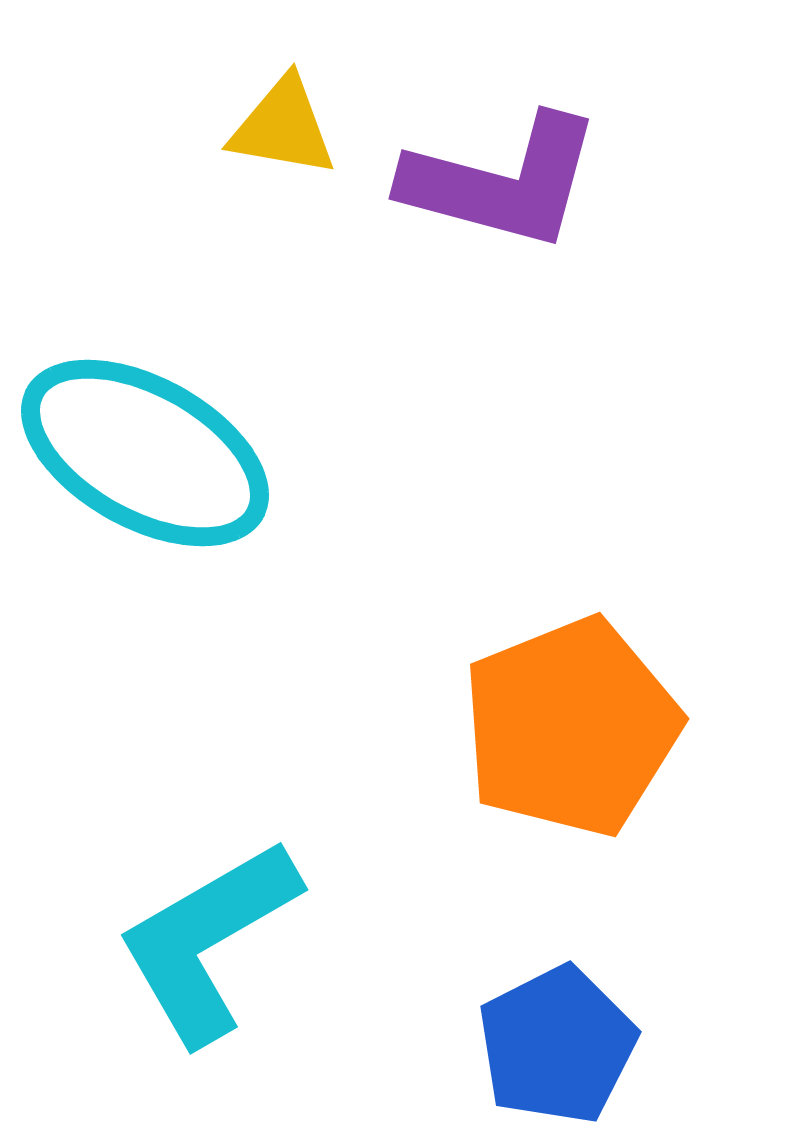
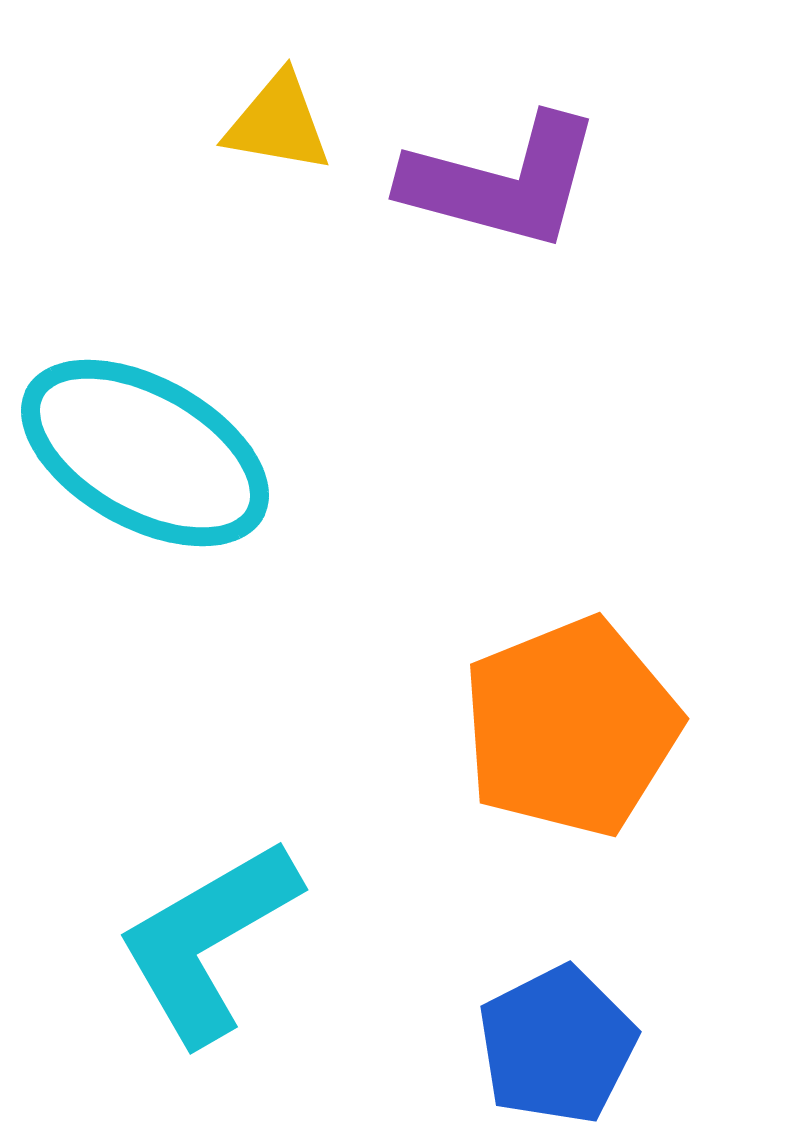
yellow triangle: moved 5 px left, 4 px up
